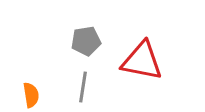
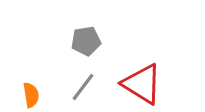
red triangle: moved 23 px down; rotated 21 degrees clockwise
gray line: rotated 28 degrees clockwise
